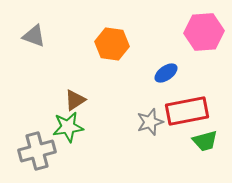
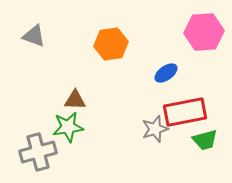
orange hexagon: moved 1 px left; rotated 16 degrees counterclockwise
brown triangle: rotated 35 degrees clockwise
red rectangle: moved 2 px left, 1 px down
gray star: moved 5 px right, 7 px down
green trapezoid: moved 1 px up
gray cross: moved 1 px right, 1 px down
